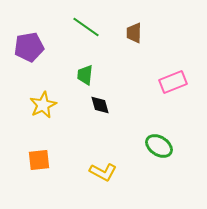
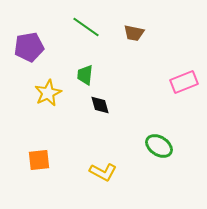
brown trapezoid: rotated 80 degrees counterclockwise
pink rectangle: moved 11 px right
yellow star: moved 5 px right, 12 px up
